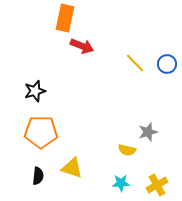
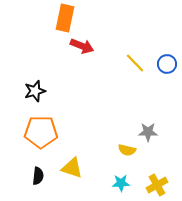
gray star: rotated 18 degrees clockwise
